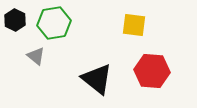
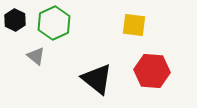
green hexagon: rotated 16 degrees counterclockwise
